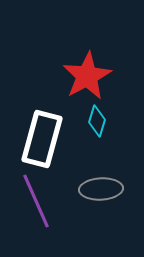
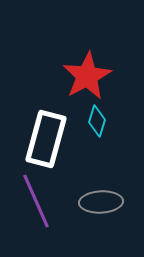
white rectangle: moved 4 px right
gray ellipse: moved 13 px down
